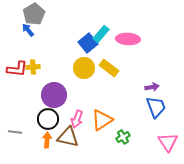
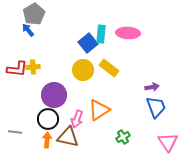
cyan rectangle: rotated 36 degrees counterclockwise
pink ellipse: moved 6 px up
yellow circle: moved 1 px left, 2 px down
orange triangle: moved 3 px left, 10 px up
